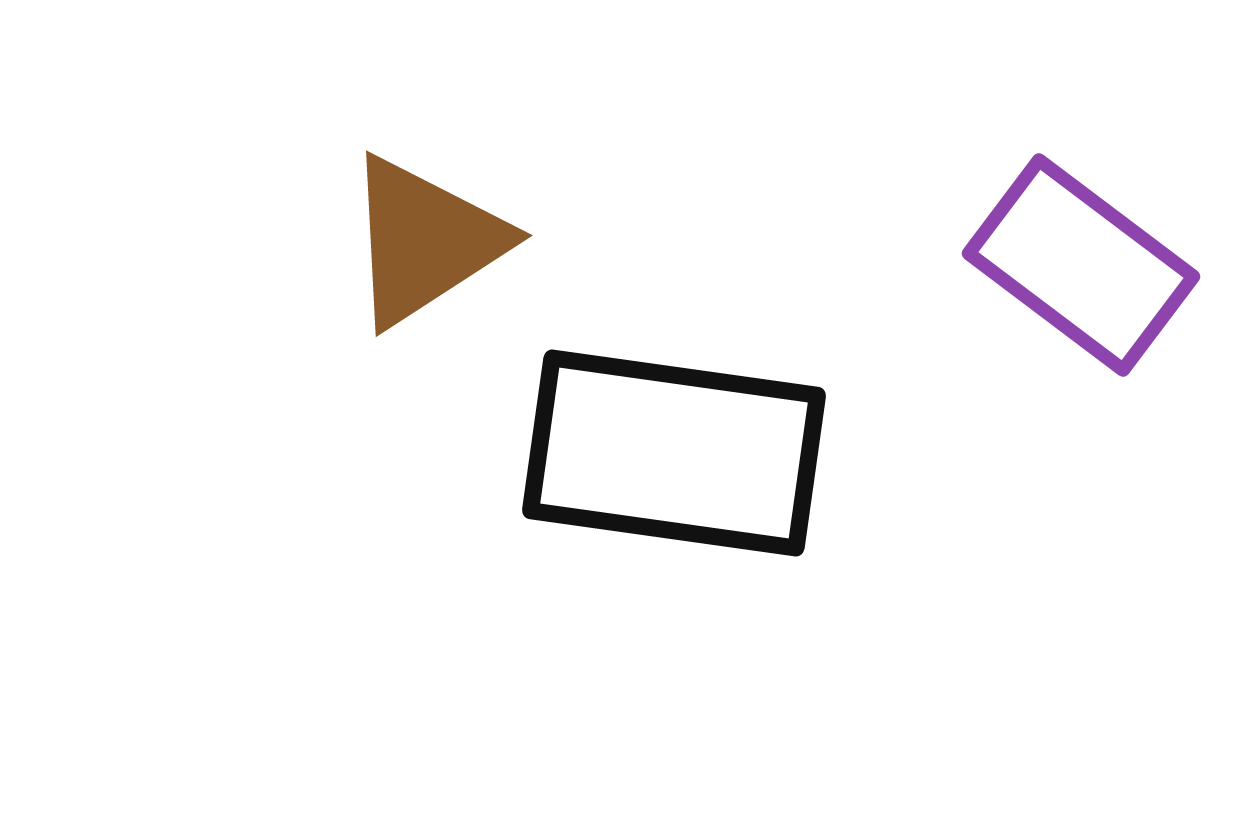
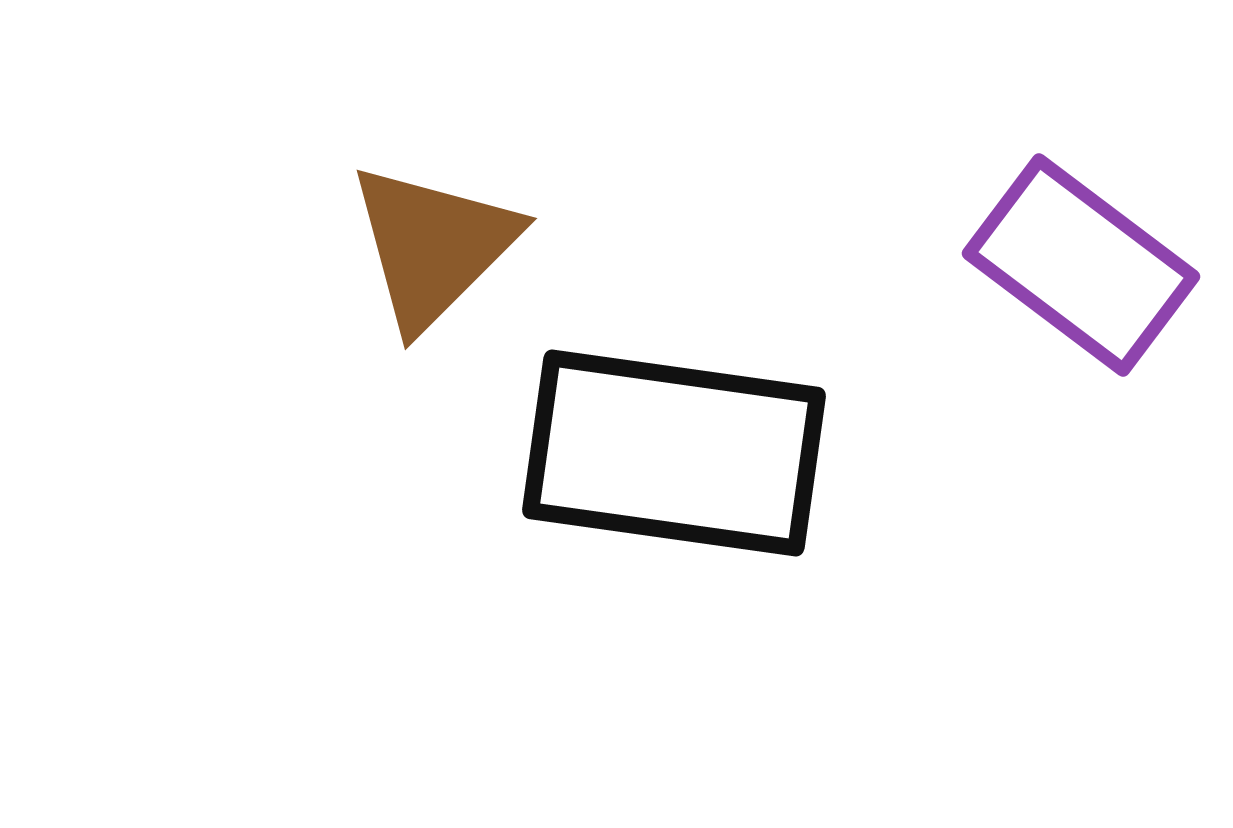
brown triangle: moved 8 px right, 5 px down; rotated 12 degrees counterclockwise
